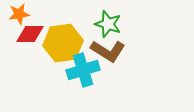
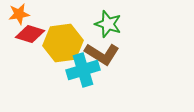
red diamond: rotated 16 degrees clockwise
brown L-shape: moved 6 px left, 3 px down
